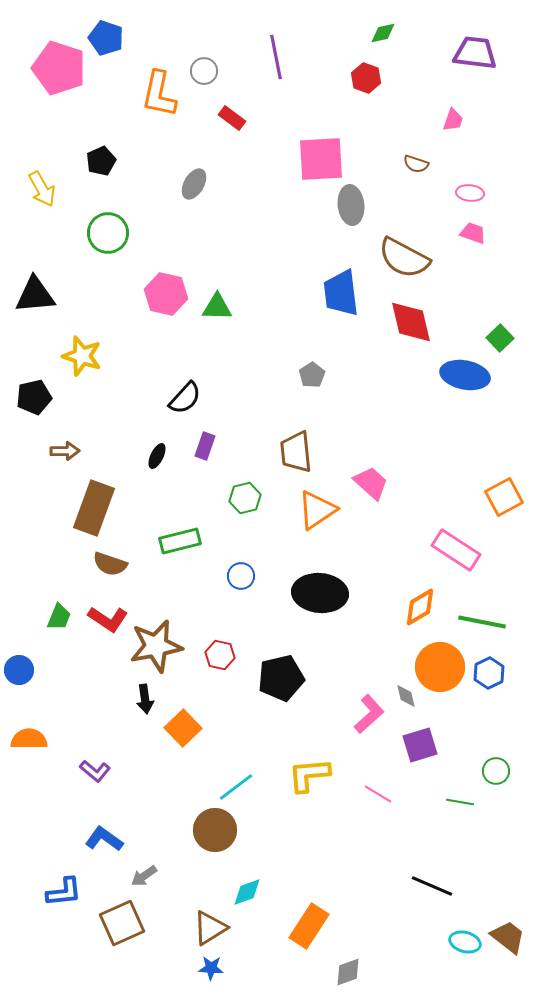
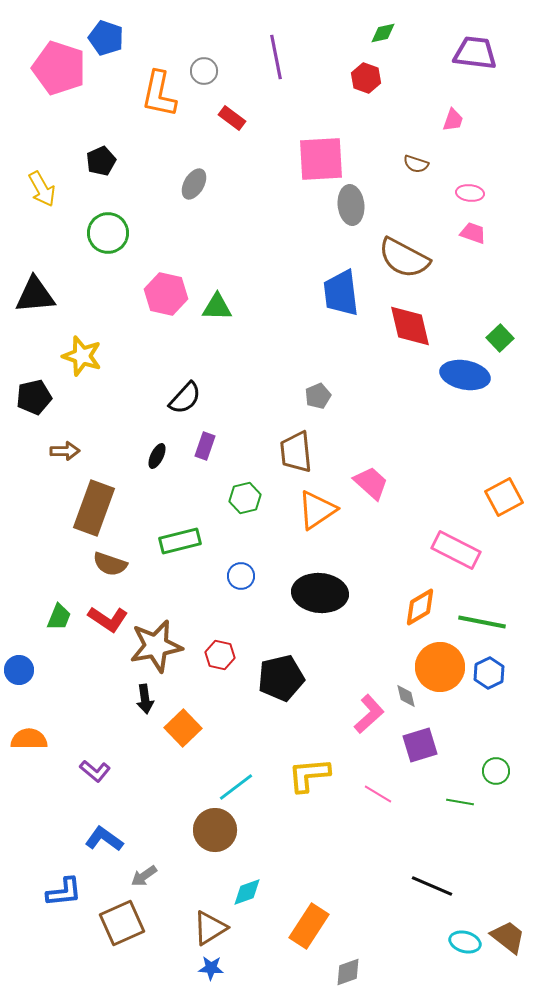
red diamond at (411, 322): moved 1 px left, 4 px down
gray pentagon at (312, 375): moved 6 px right, 21 px down; rotated 10 degrees clockwise
pink rectangle at (456, 550): rotated 6 degrees counterclockwise
